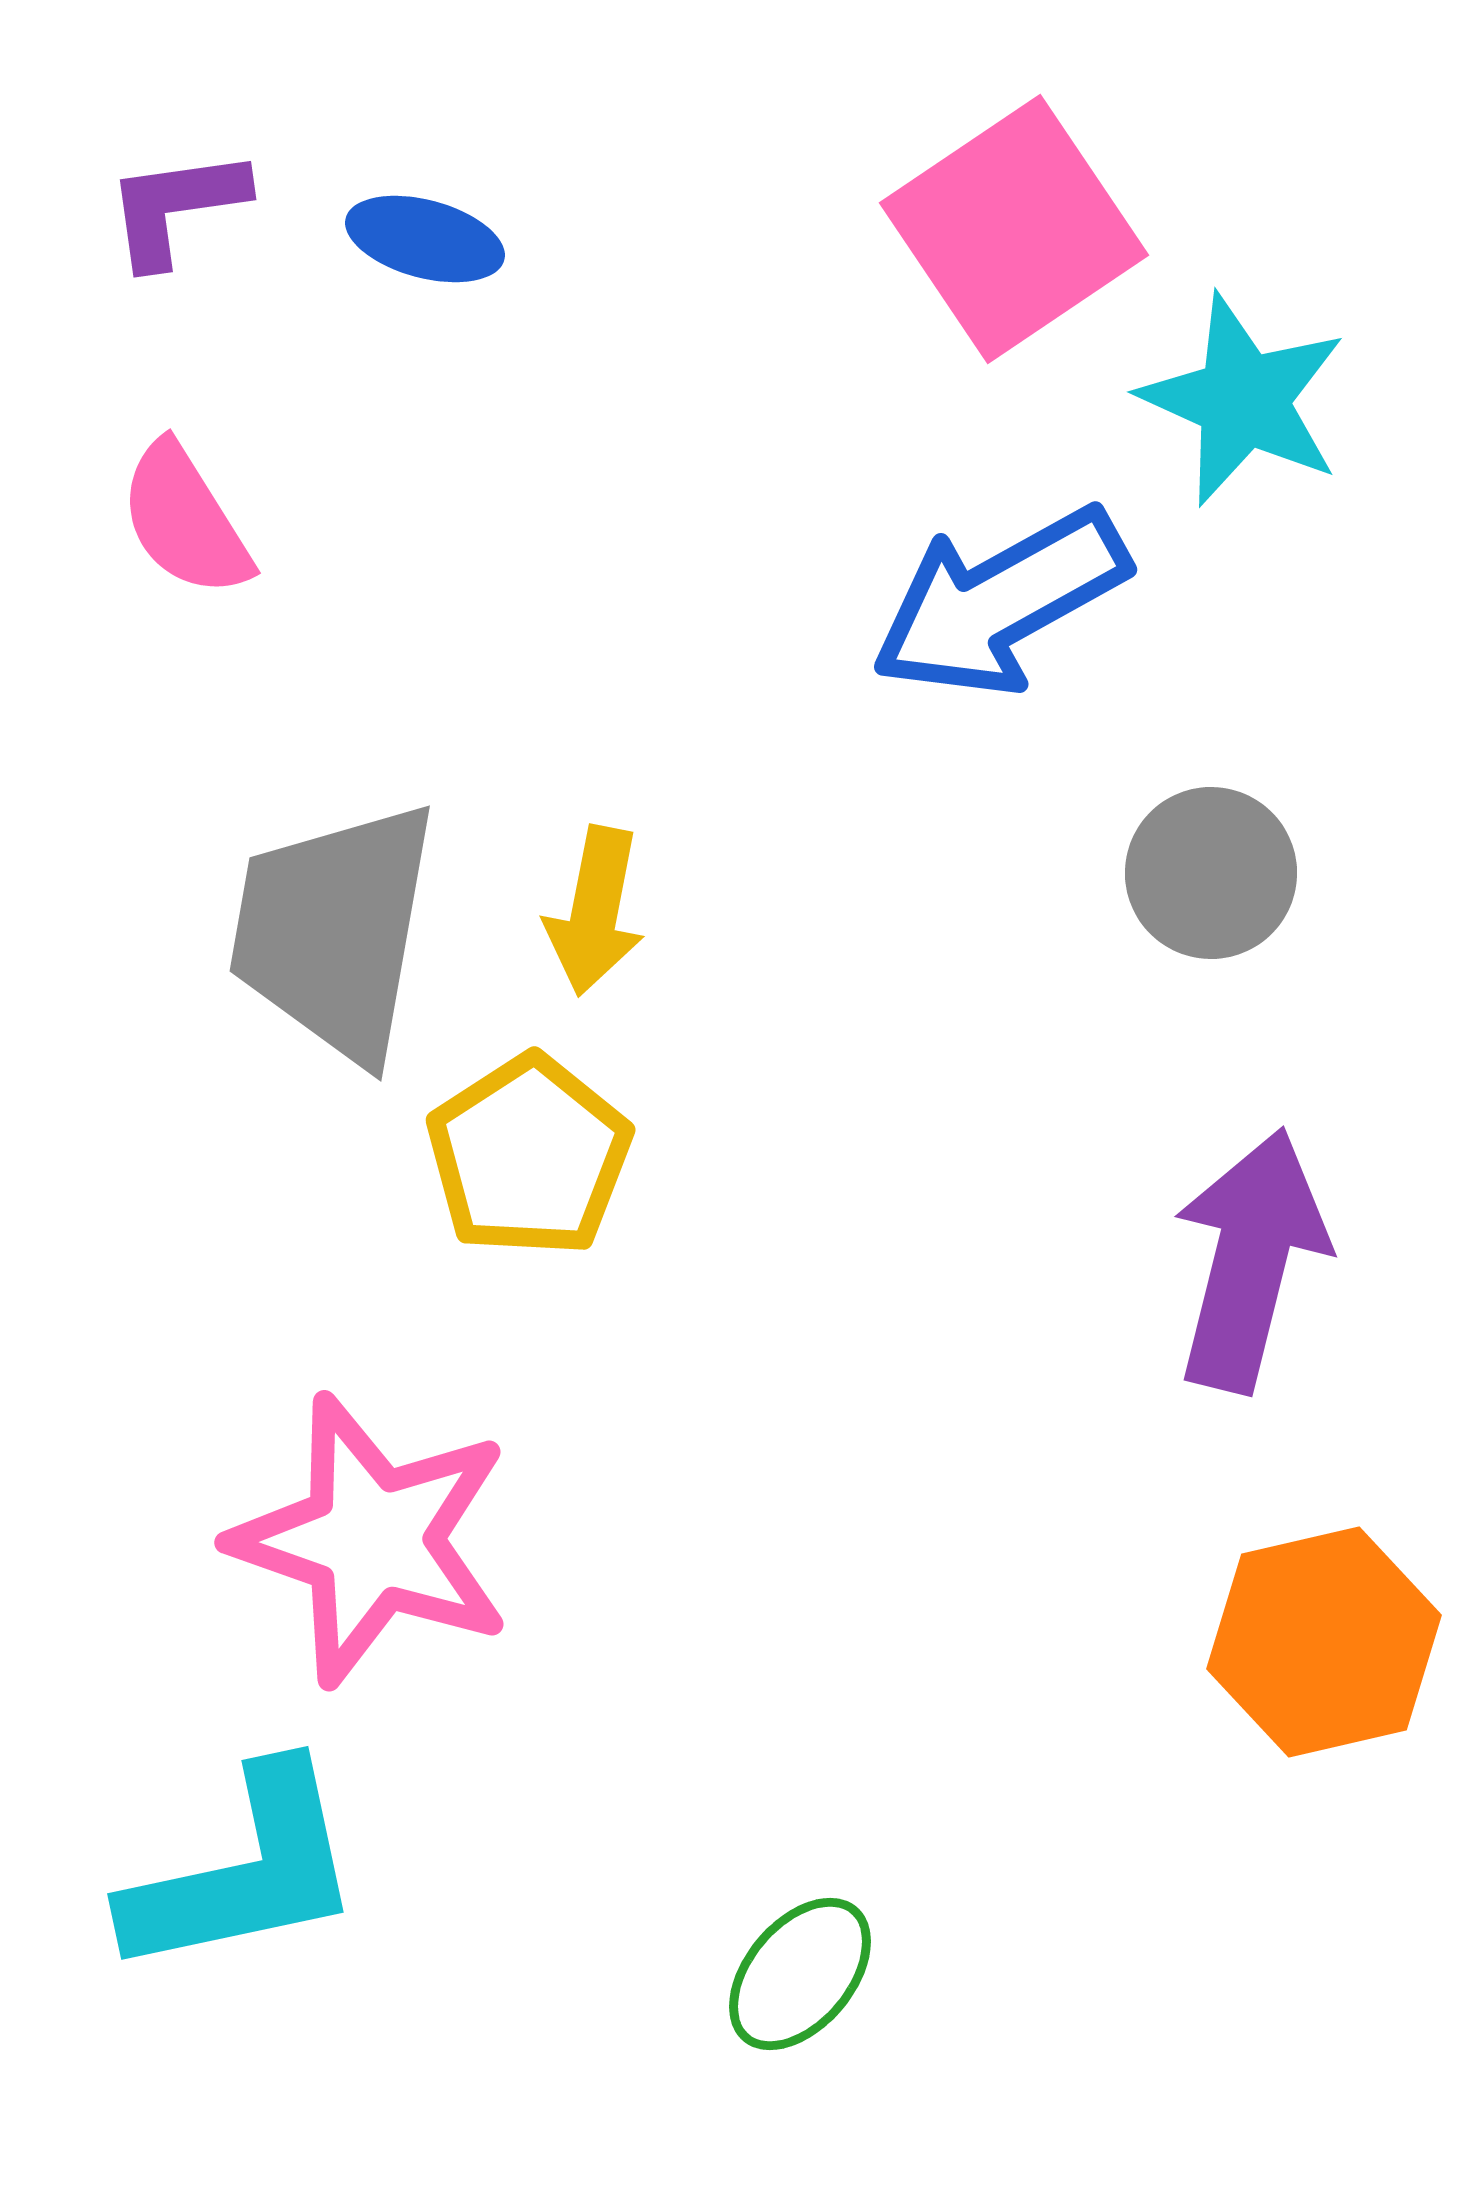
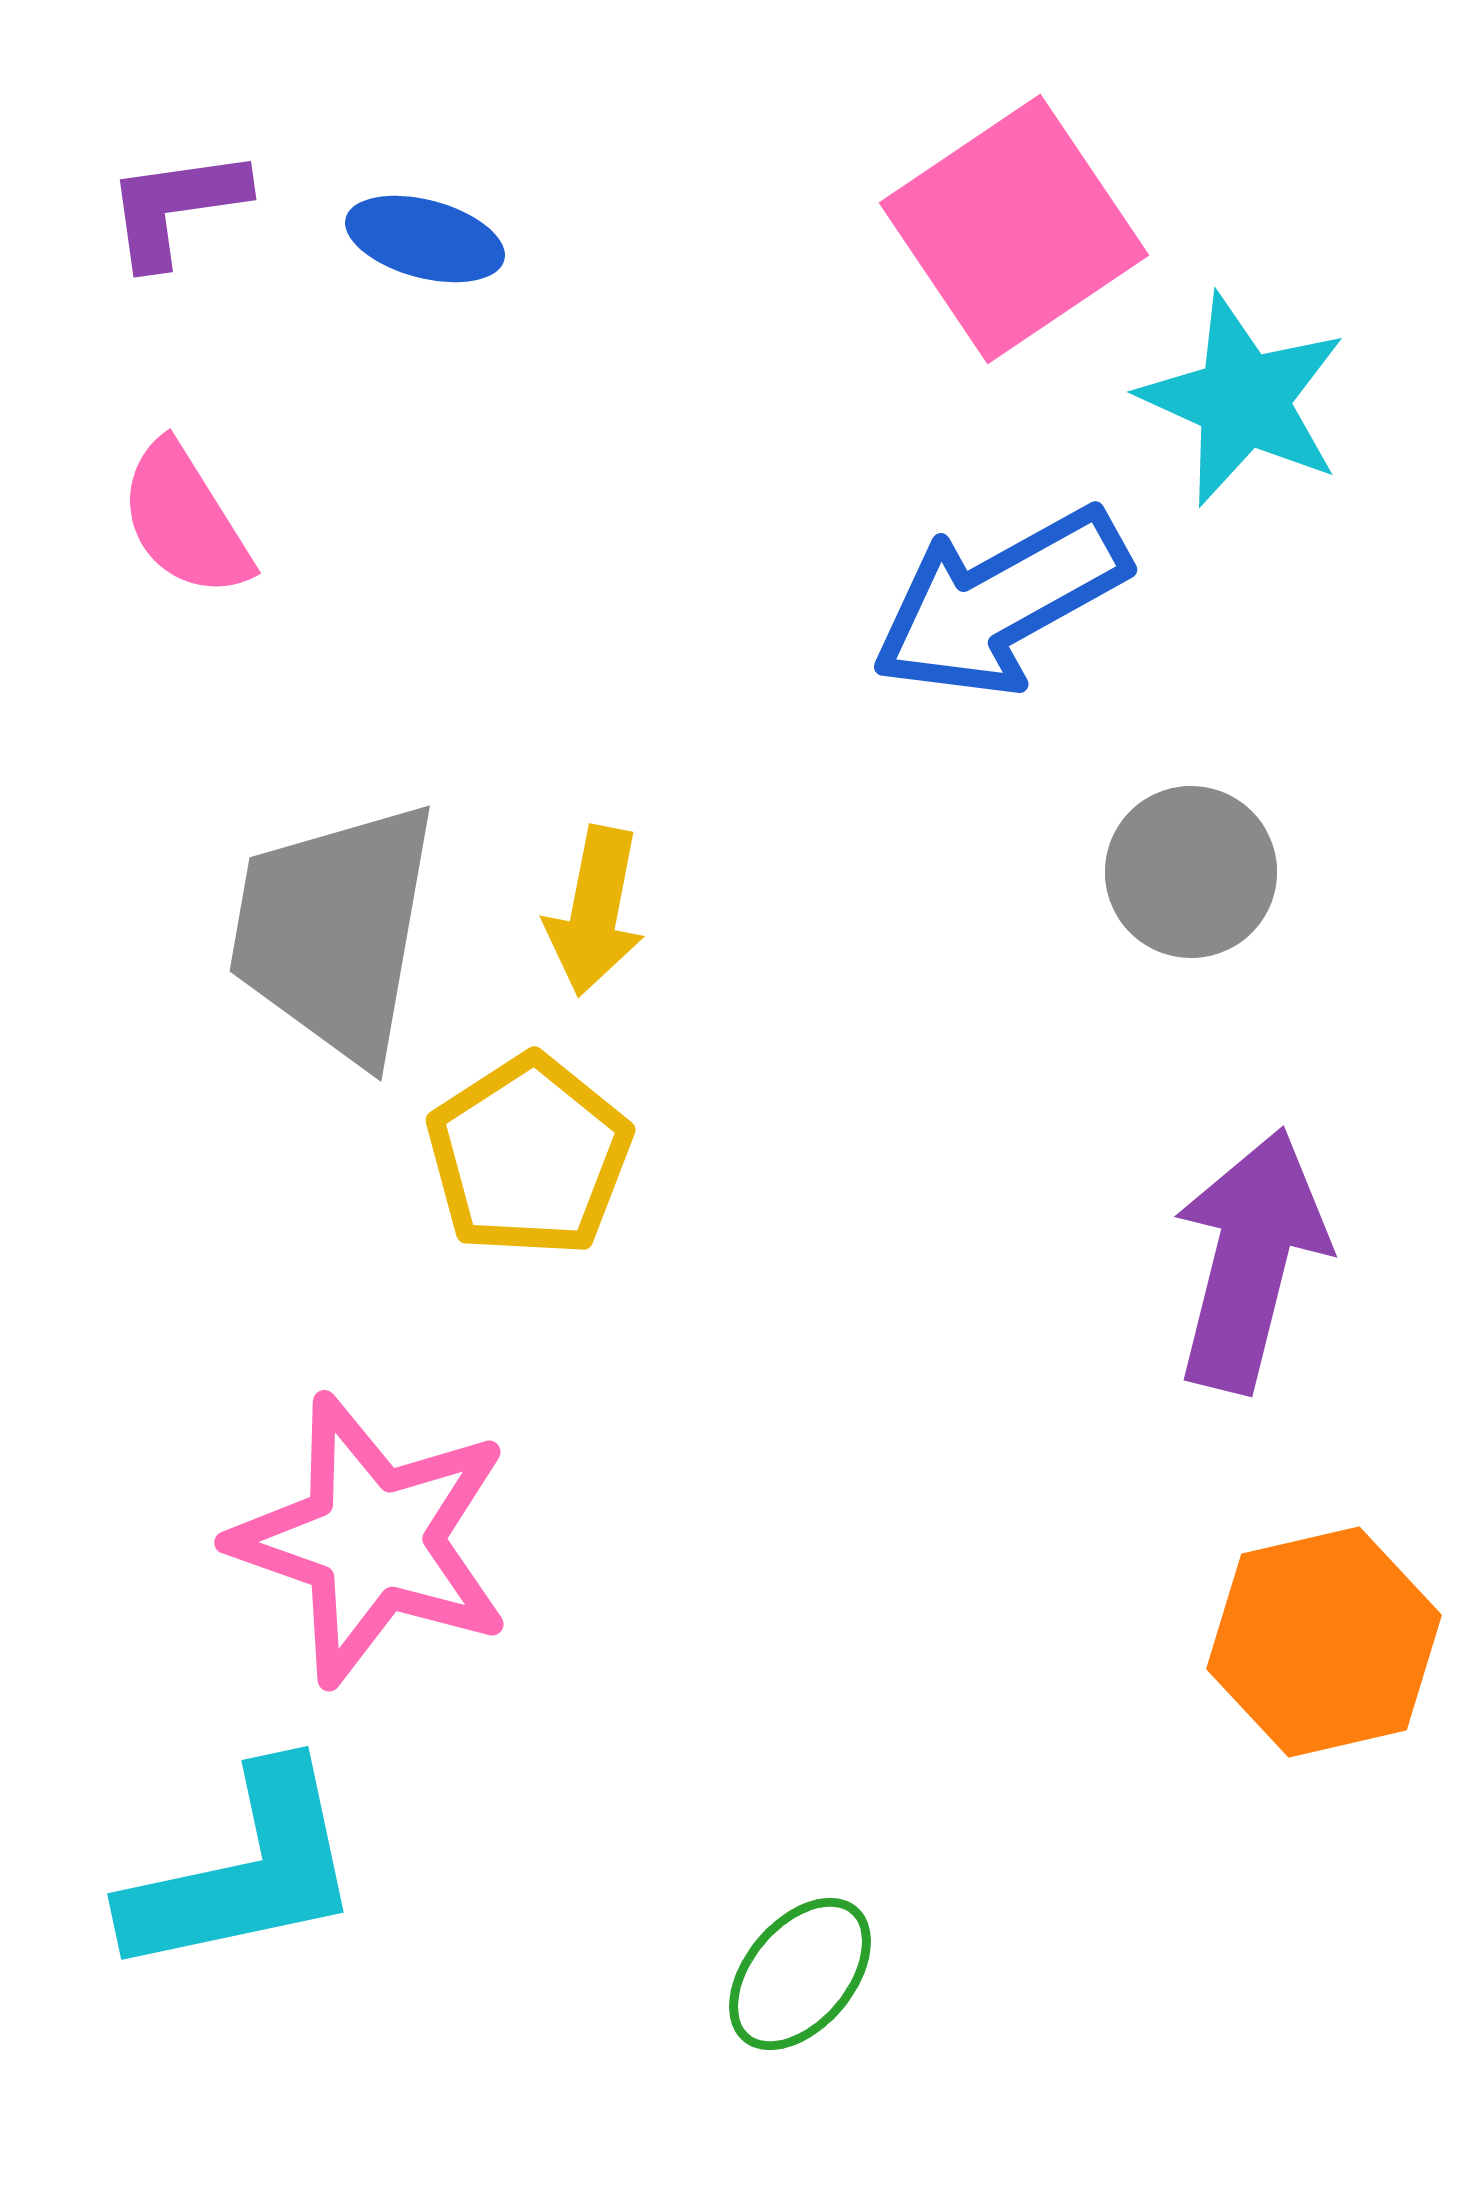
gray circle: moved 20 px left, 1 px up
